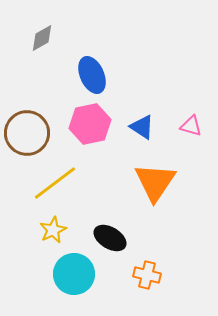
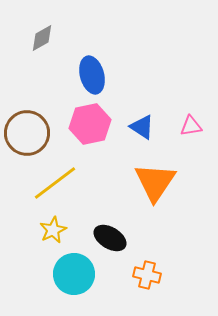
blue ellipse: rotated 9 degrees clockwise
pink triangle: rotated 25 degrees counterclockwise
